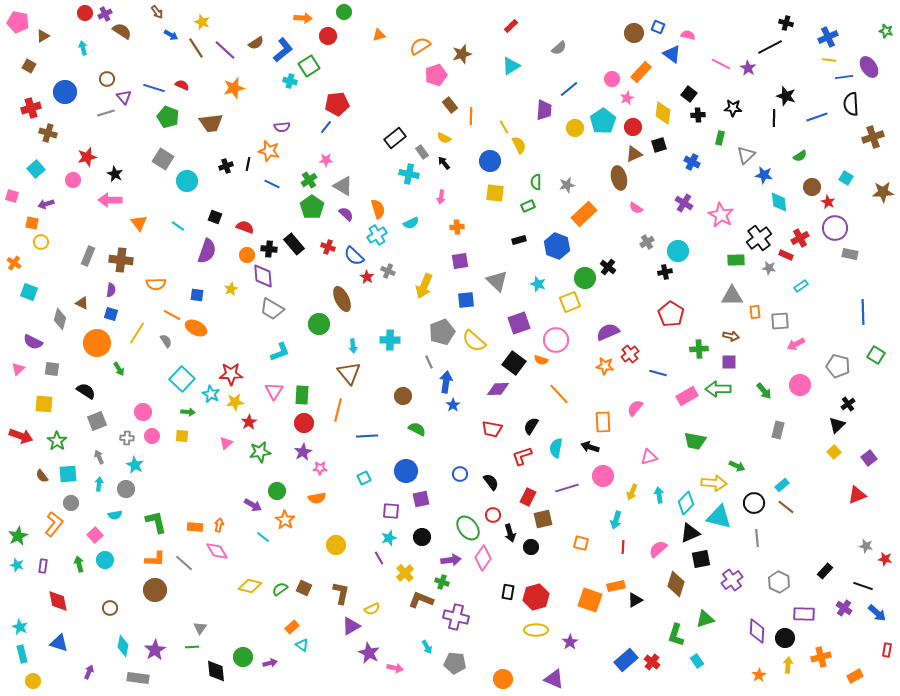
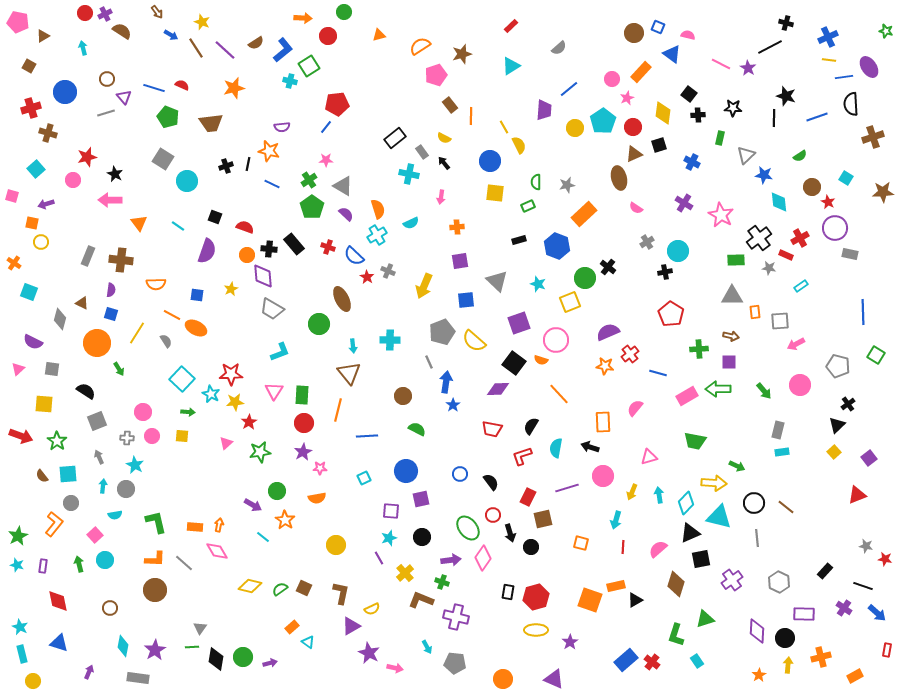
cyan arrow at (99, 484): moved 4 px right, 2 px down
cyan rectangle at (782, 485): moved 33 px up; rotated 32 degrees clockwise
cyan triangle at (302, 645): moved 6 px right, 3 px up
black diamond at (216, 671): moved 12 px up; rotated 15 degrees clockwise
